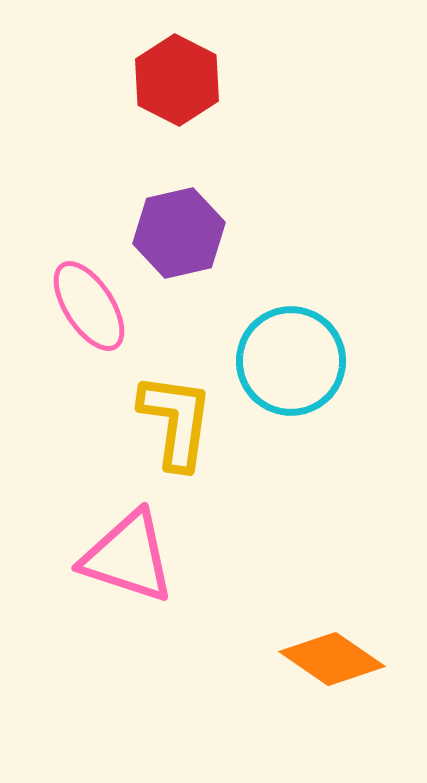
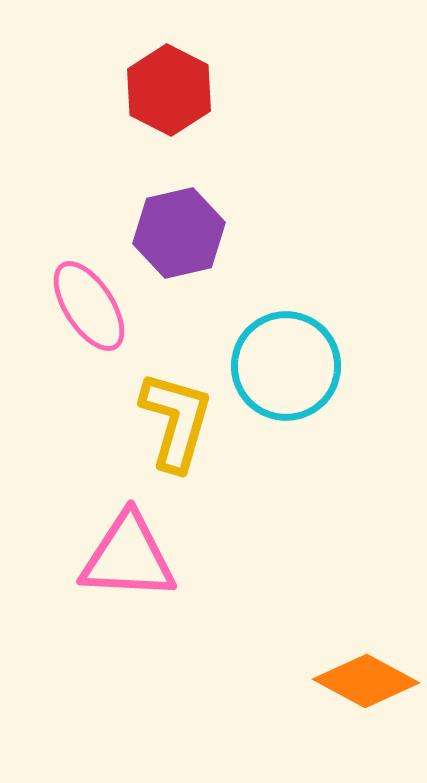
red hexagon: moved 8 px left, 10 px down
cyan circle: moved 5 px left, 5 px down
yellow L-shape: rotated 8 degrees clockwise
pink triangle: rotated 15 degrees counterclockwise
orange diamond: moved 34 px right, 22 px down; rotated 6 degrees counterclockwise
